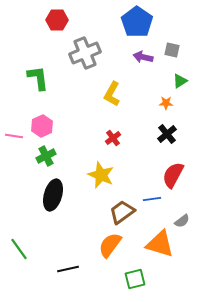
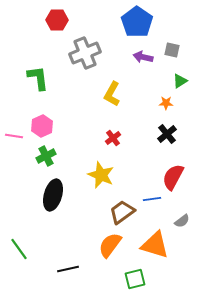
red semicircle: moved 2 px down
orange triangle: moved 5 px left, 1 px down
